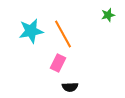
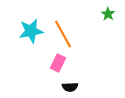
green star: moved 1 px up; rotated 24 degrees counterclockwise
